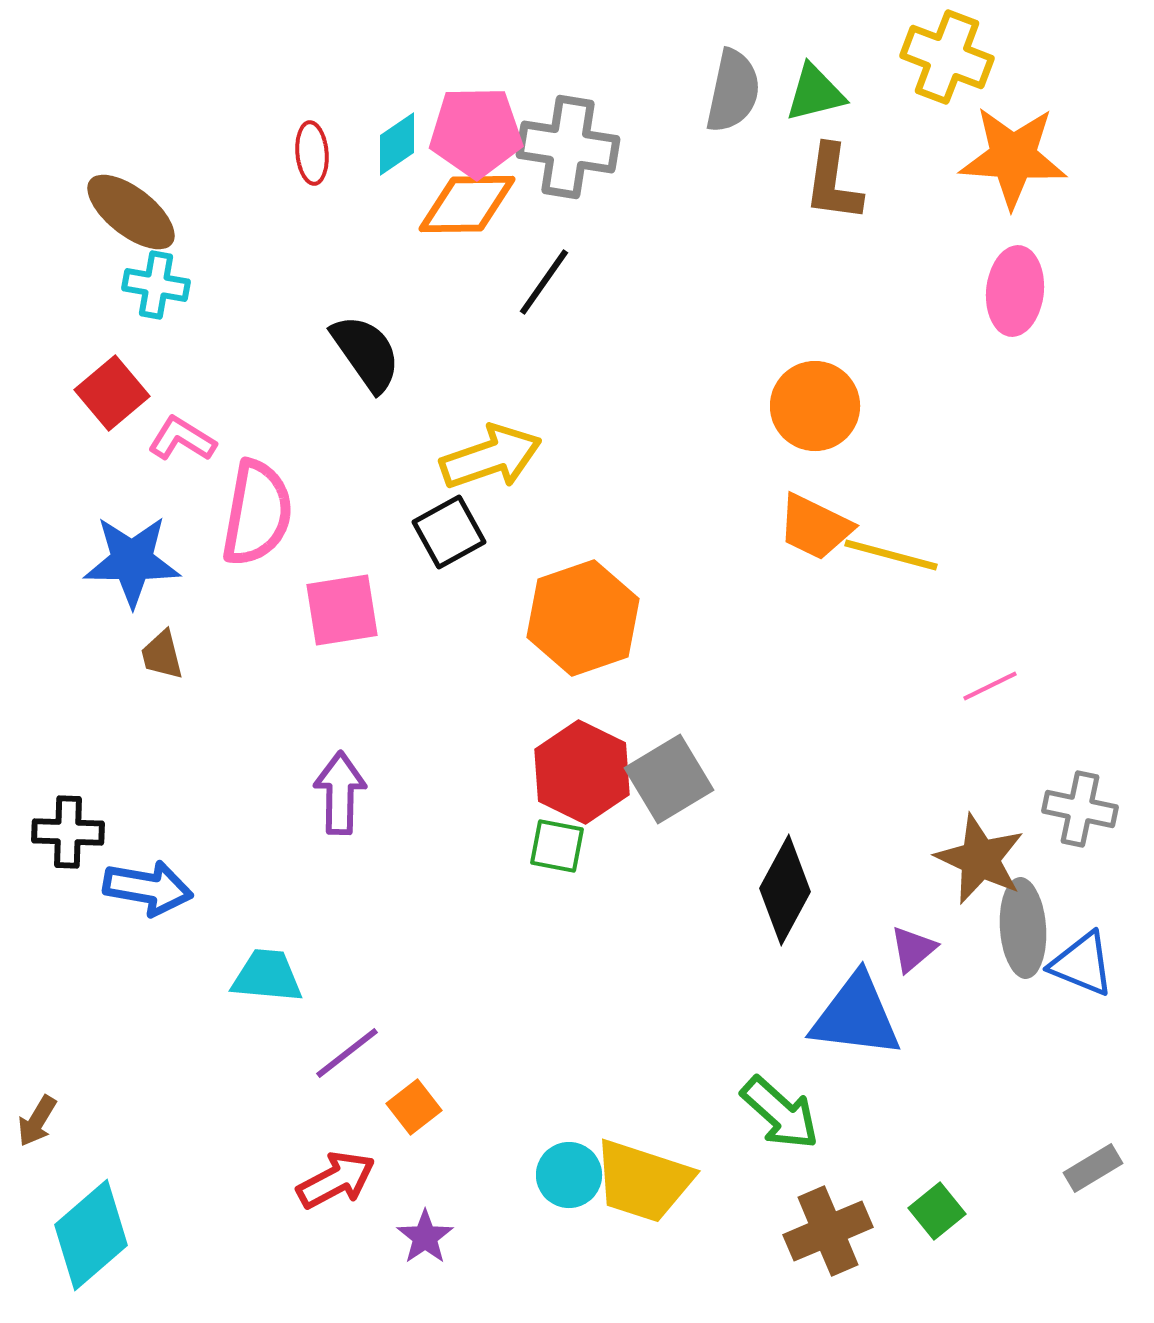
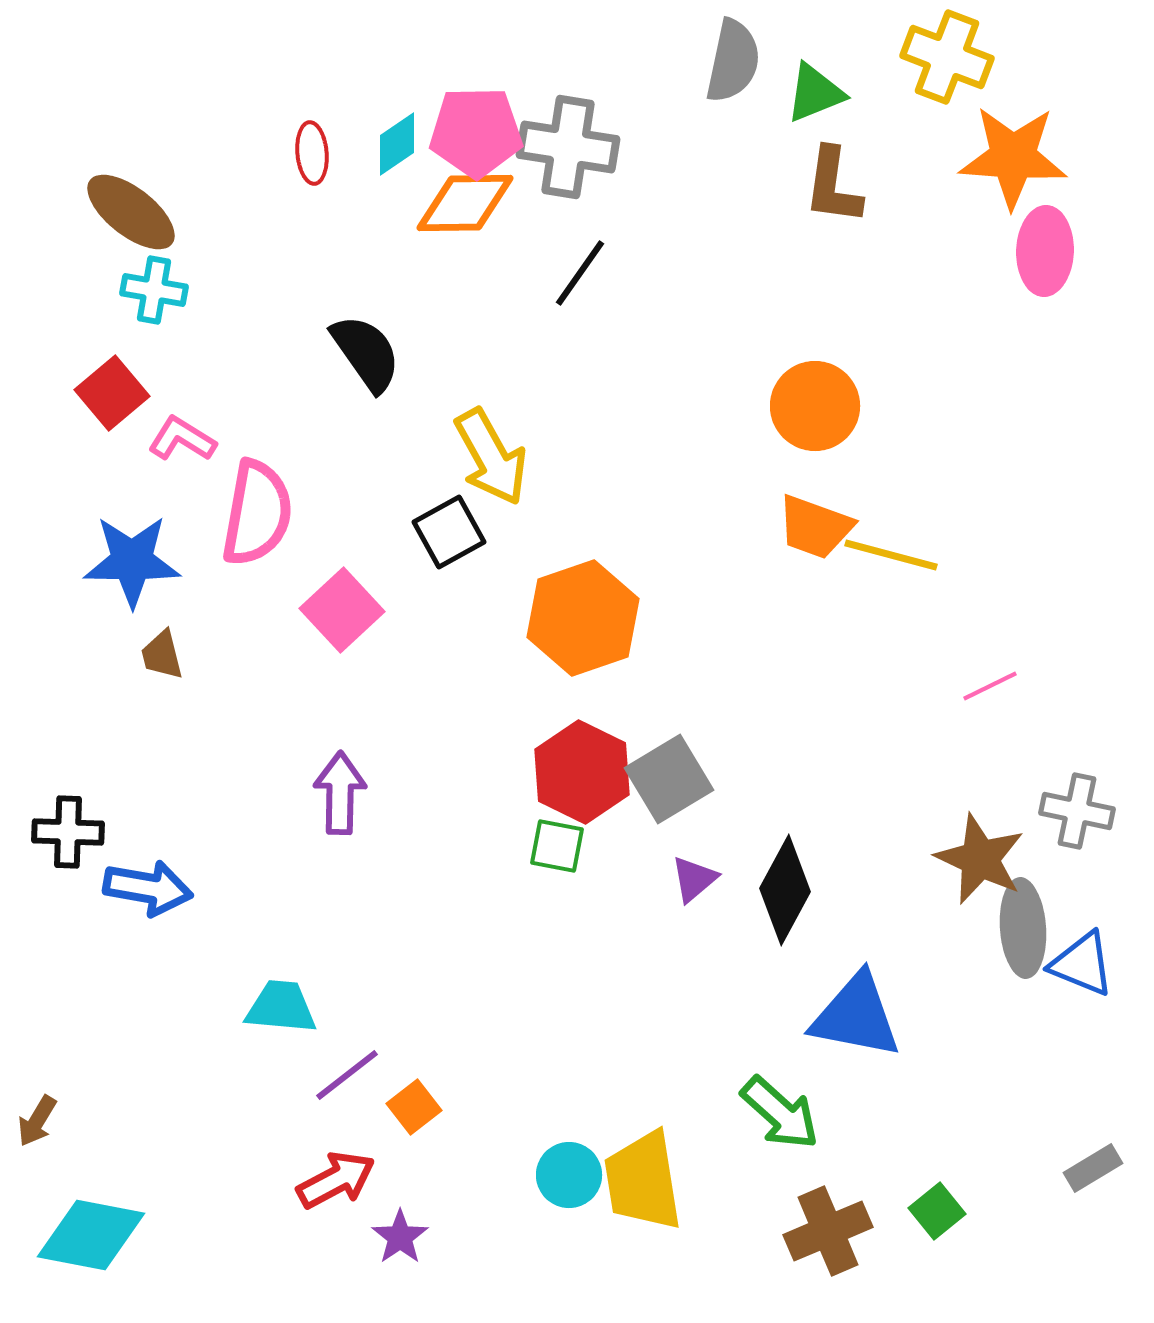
gray semicircle at (733, 91): moved 30 px up
green triangle at (815, 93): rotated 8 degrees counterclockwise
brown L-shape at (833, 183): moved 3 px down
orange diamond at (467, 204): moved 2 px left, 1 px up
black line at (544, 282): moved 36 px right, 9 px up
cyan cross at (156, 285): moved 2 px left, 5 px down
pink ellipse at (1015, 291): moved 30 px right, 40 px up; rotated 4 degrees counterclockwise
yellow arrow at (491, 457): rotated 80 degrees clockwise
orange trapezoid at (815, 527): rotated 6 degrees counterclockwise
pink square at (342, 610): rotated 34 degrees counterclockwise
gray cross at (1080, 809): moved 3 px left, 2 px down
purple triangle at (913, 949): moved 219 px left, 70 px up
cyan trapezoid at (267, 976): moved 14 px right, 31 px down
blue triangle at (856, 1016): rotated 4 degrees clockwise
purple line at (347, 1053): moved 22 px down
yellow trapezoid at (643, 1181): rotated 63 degrees clockwise
cyan diamond at (91, 1235): rotated 52 degrees clockwise
purple star at (425, 1237): moved 25 px left
